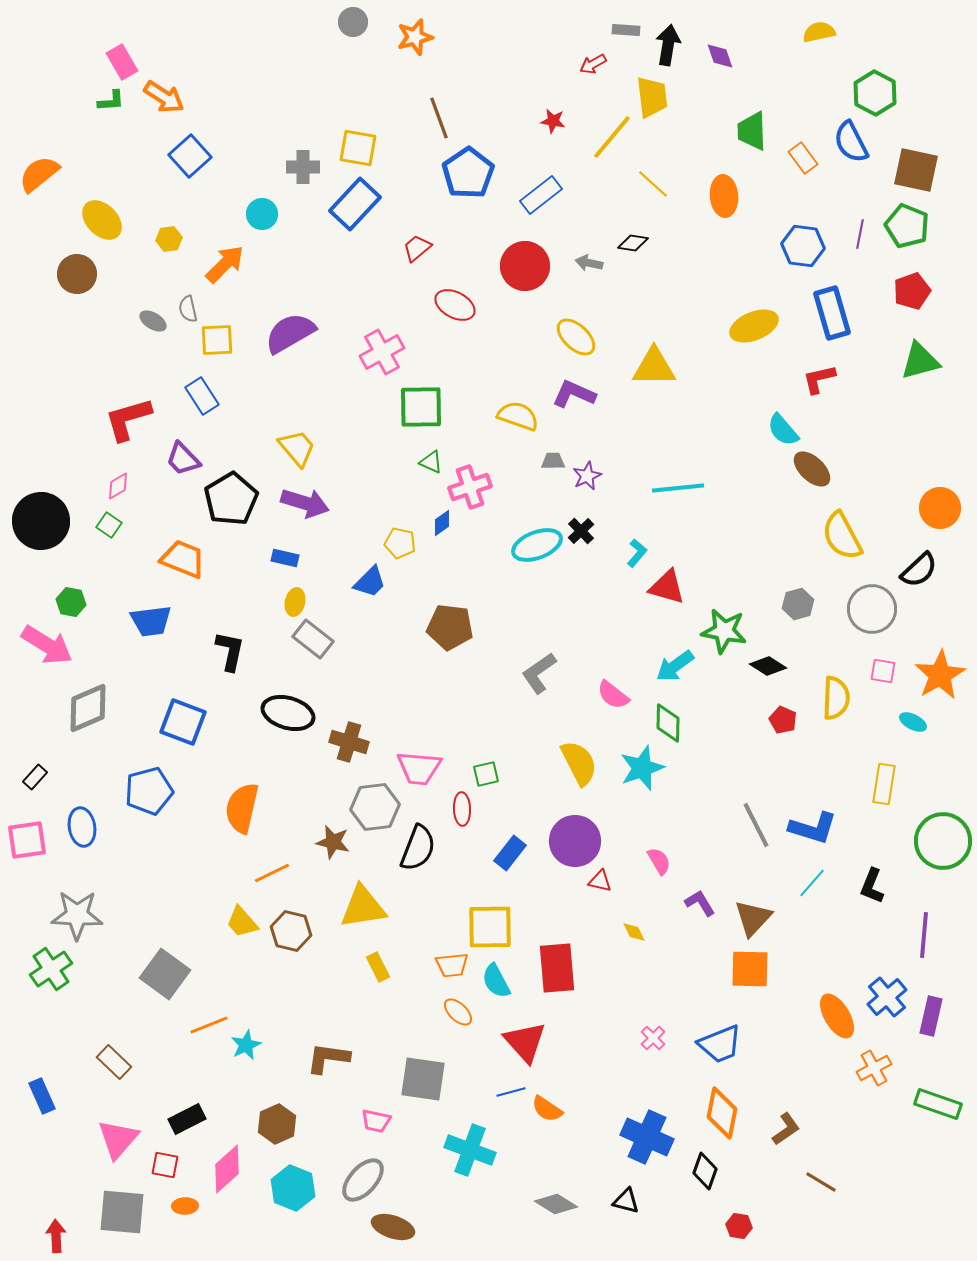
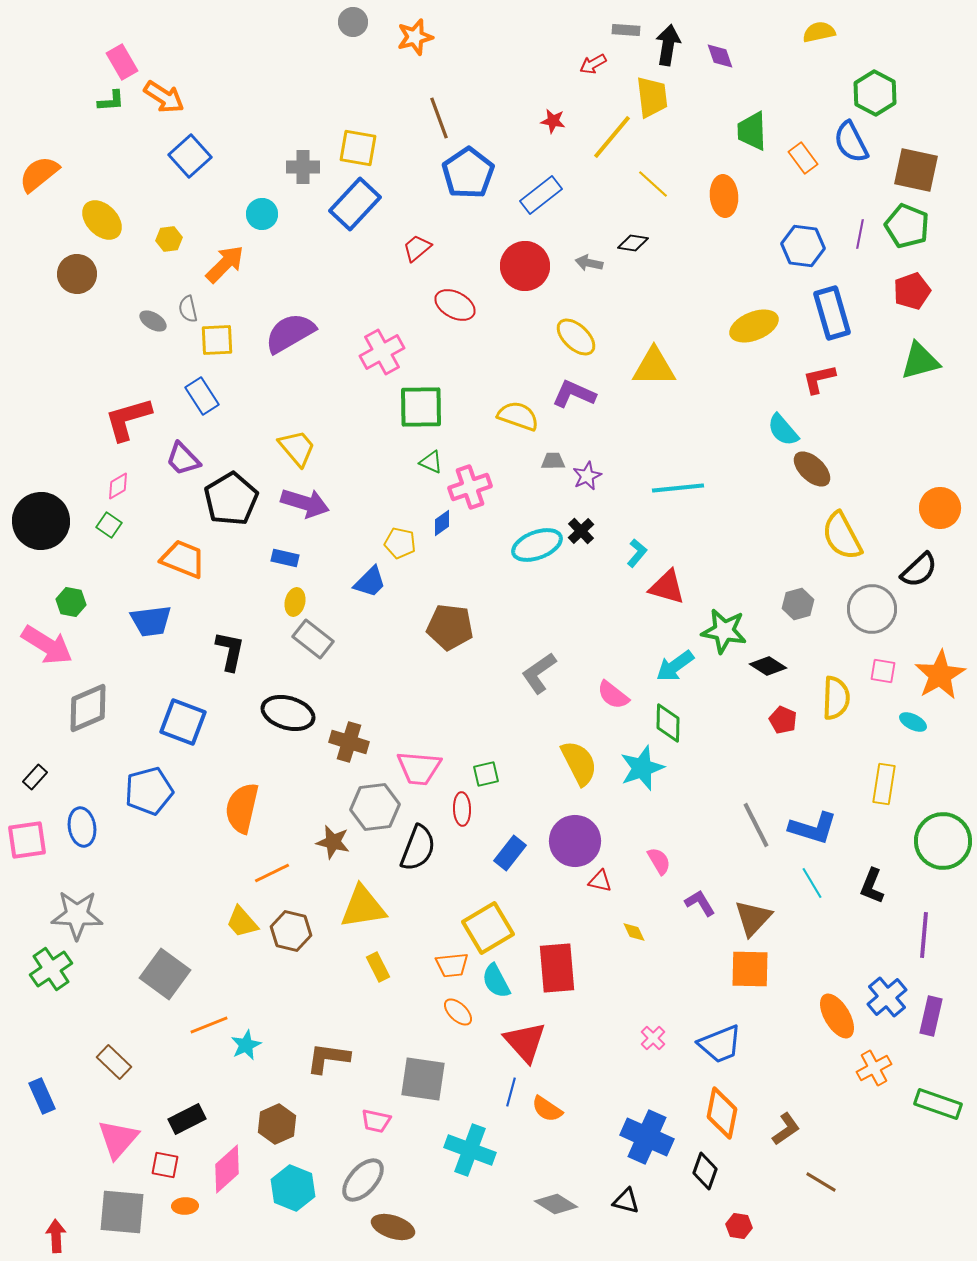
cyan line at (812, 883): rotated 72 degrees counterclockwise
yellow square at (490, 927): moved 2 px left, 1 px down; rotated 30 degrees counterclockwise
blue line at (511, 1092): rotated 60 degrees counterclockwise
